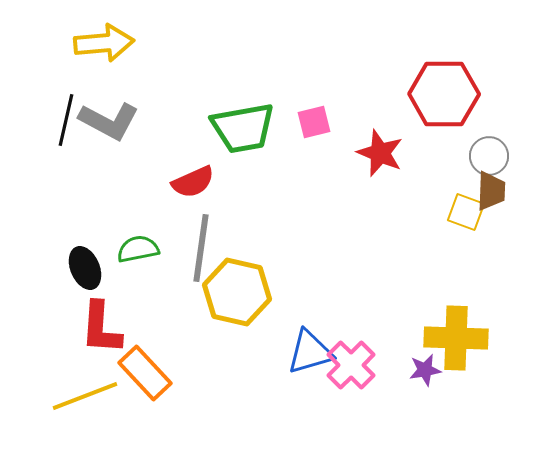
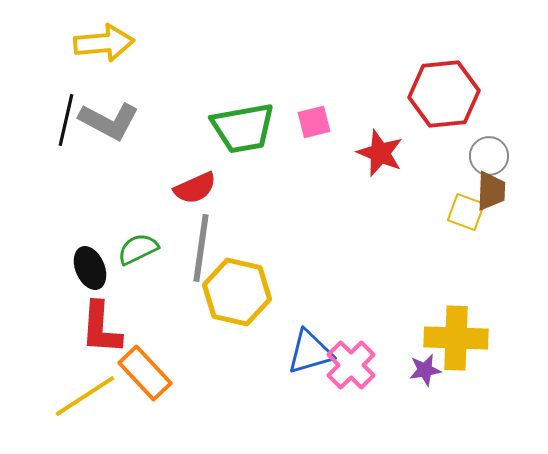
red hexagon: rotated 6 degrees counterclockwise
red semicircle: moved 2 px right, 6 px down
green semicircle: rotated 15 degrees counterclockwise
black ellipse: moved 5 px right
yellow line: rotated 12 degrees counterclockwise
